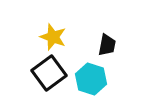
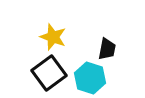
black trapezoid: moved 4 px down
cyan hexagon: moved 1 px left, 1 px up
